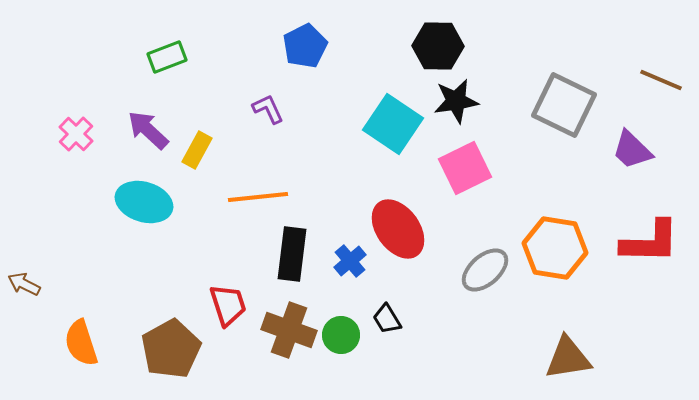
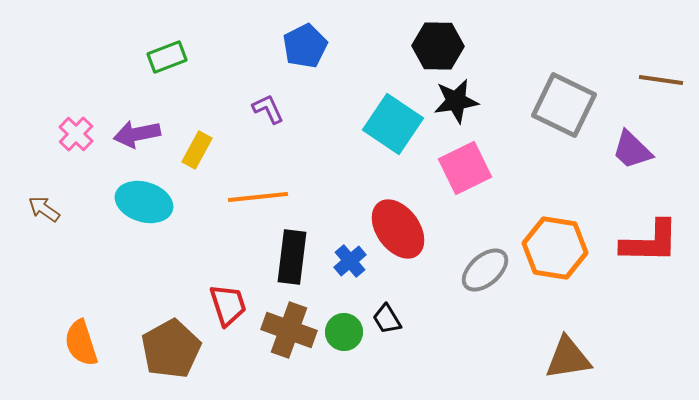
brown line: rotated 15 degrees counterclockwise
purple arrow: moved 11 px left, 4 px down; rotated 54 degrees counterclockwise
black rectangle: moved 3 px down
brown arrow: moved 20 px right, 75 px up; rotated 8 degrees clockwise
green circle: moved 3 px right, 3 px up
